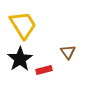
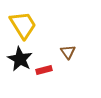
black star: rotated 10 degrees counterclockwise
